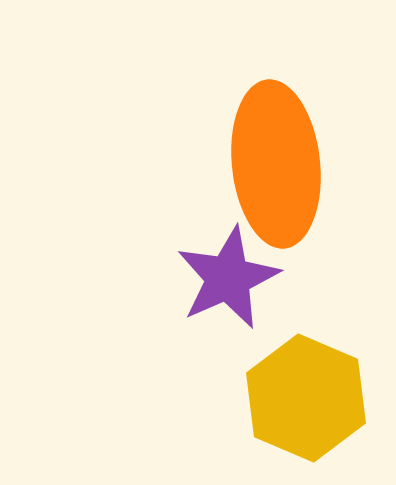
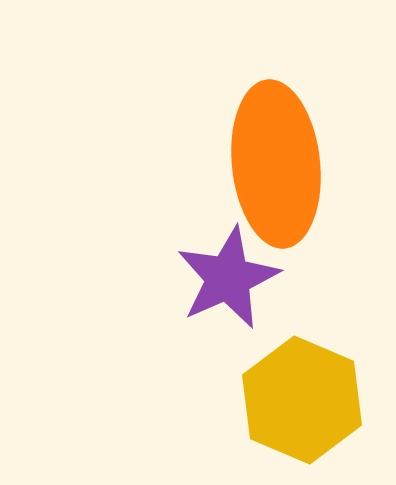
yellow hexagon: moved 4 px left, 2 px down
